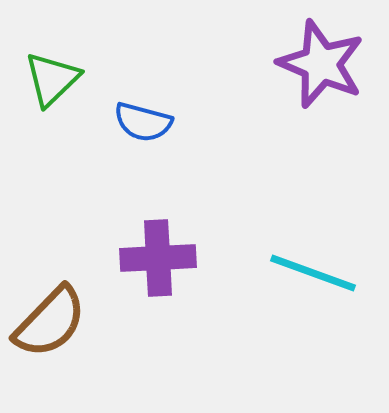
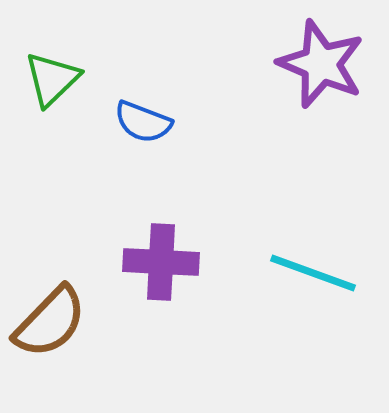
blue semicircle: rotated 6 degrees clockwise
purple cross: moved 3 px right, 4 px down; rotated 6 degrees clockwise
